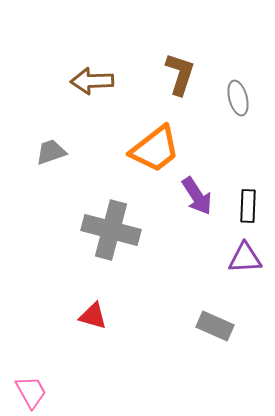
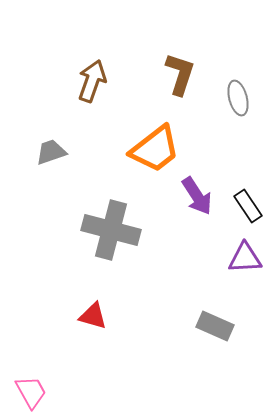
brown arrow: rotated 111 degrees clockwise
black rectangle: rotated 36 degrees counterclockwise
